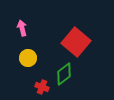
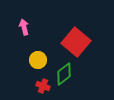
pink arrow: moved 2 px right, 1 px up
yellow circle: moved 10 px right, 2 px down
red cross: moved 1 px right, 1 px up
